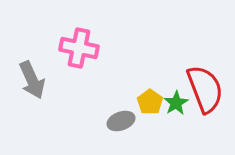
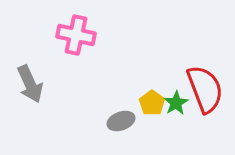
pink cross: moved 3 px left, 13 px up
gray arrow: moved 2 px left, 4 px down
yellow pentagon: moved 2 px right, 1 px down
